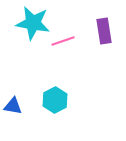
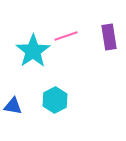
cyan star: moved 28 px down; rotated 28 degrees clockwise
purple rectangle: moved 5 px right, 6 px down
pink line: moved 3 px right, 5 px up
